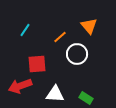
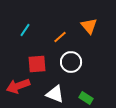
white circle: moved 6 px left, 8 px down
red arrow: moved 2 px left
white triangle: rotated 18 degrees clockwise
